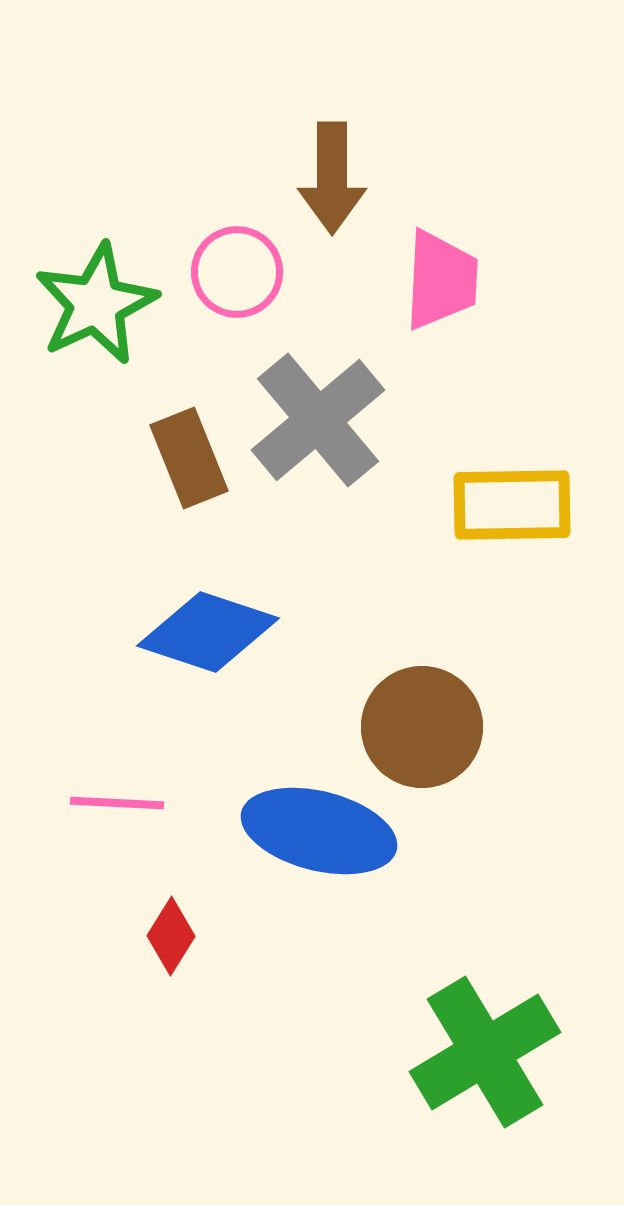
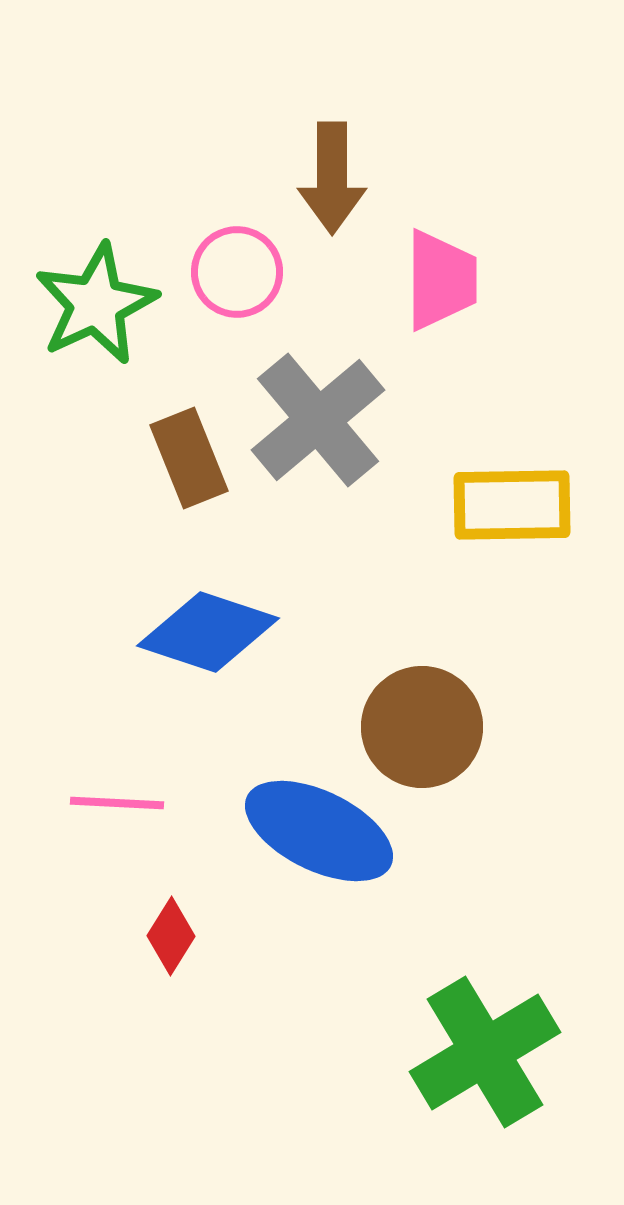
pink trapezoid: rotated 3 degrees counterclockwise
blue ellipse: rotated 12 degrees clockwise
